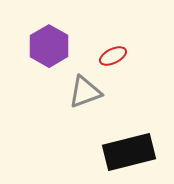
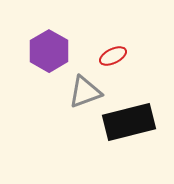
purple hexagon: moved 5 px down
black rectangle: moved 30 px up
